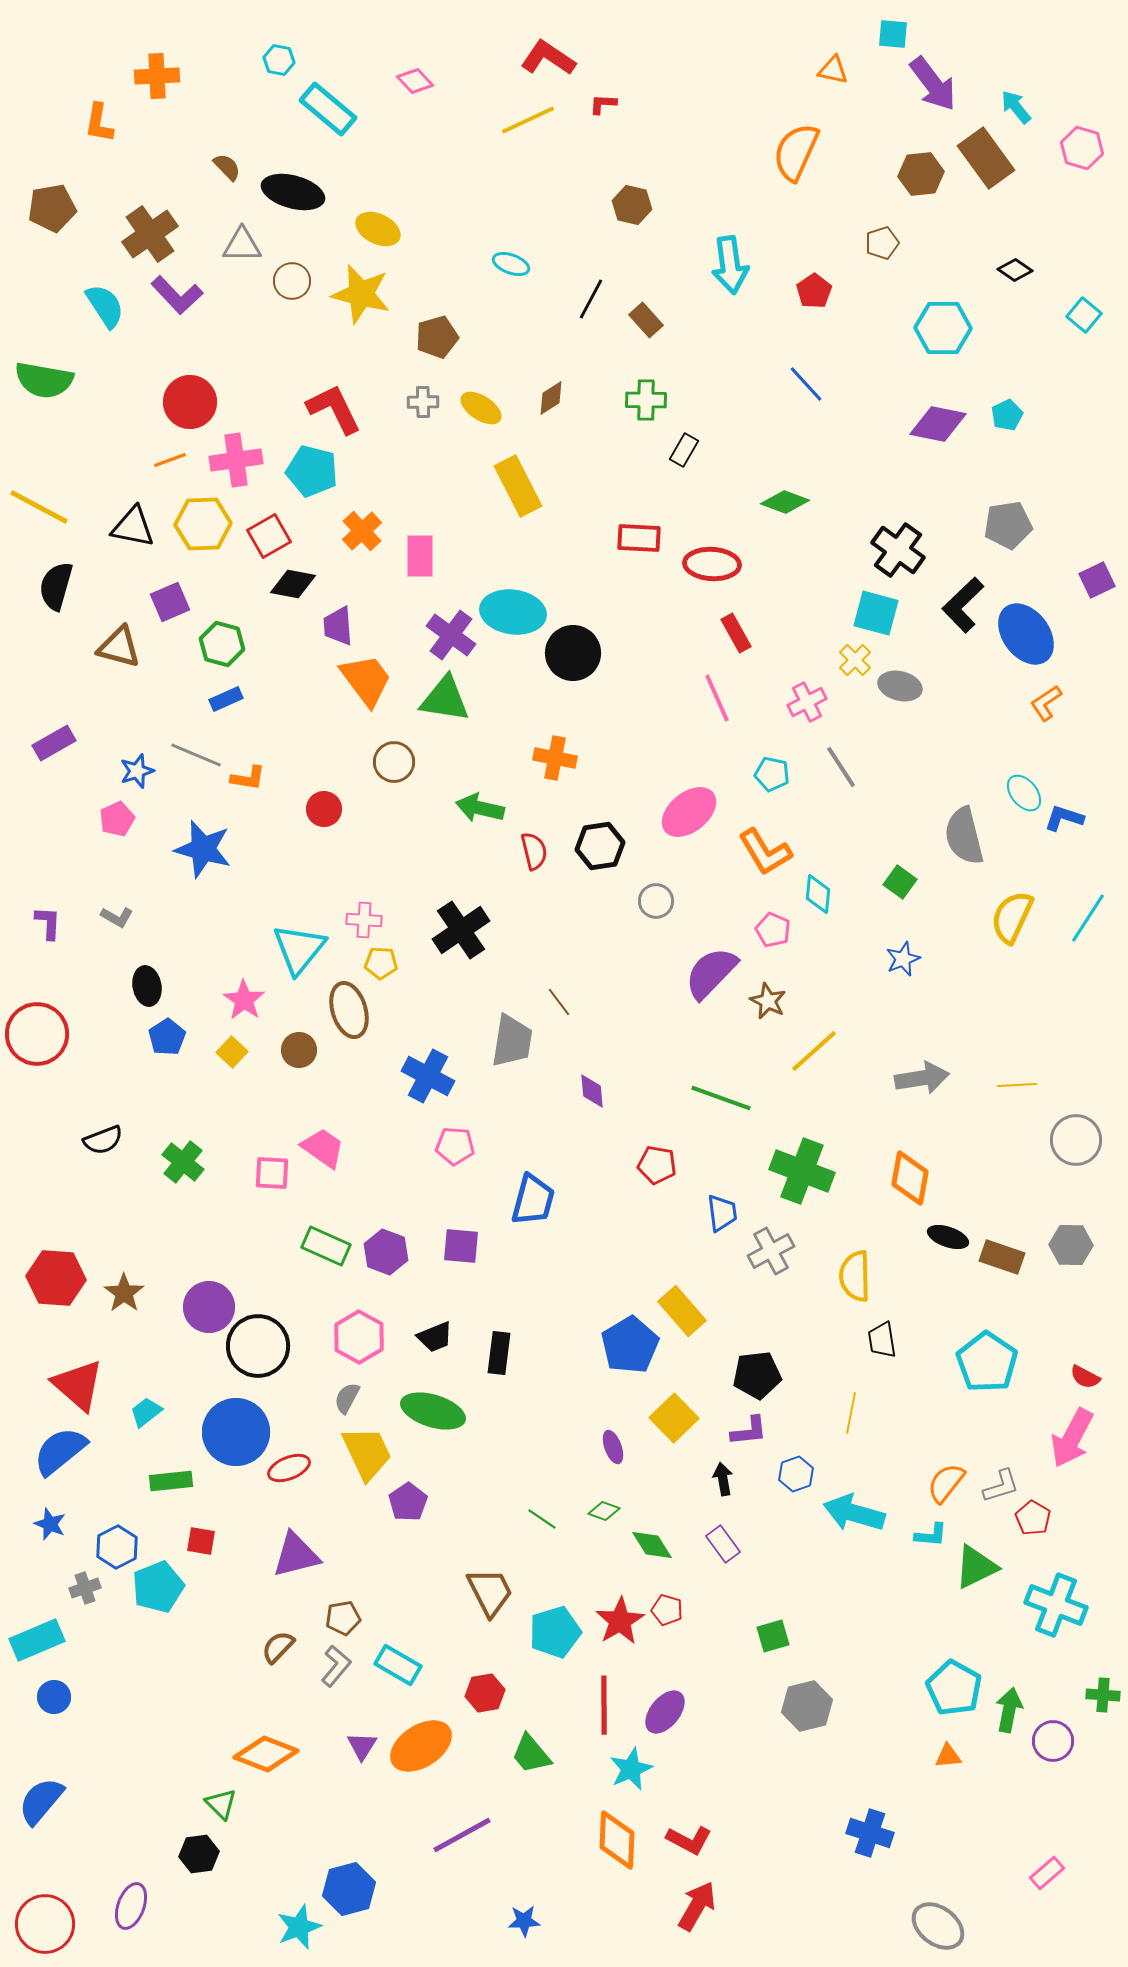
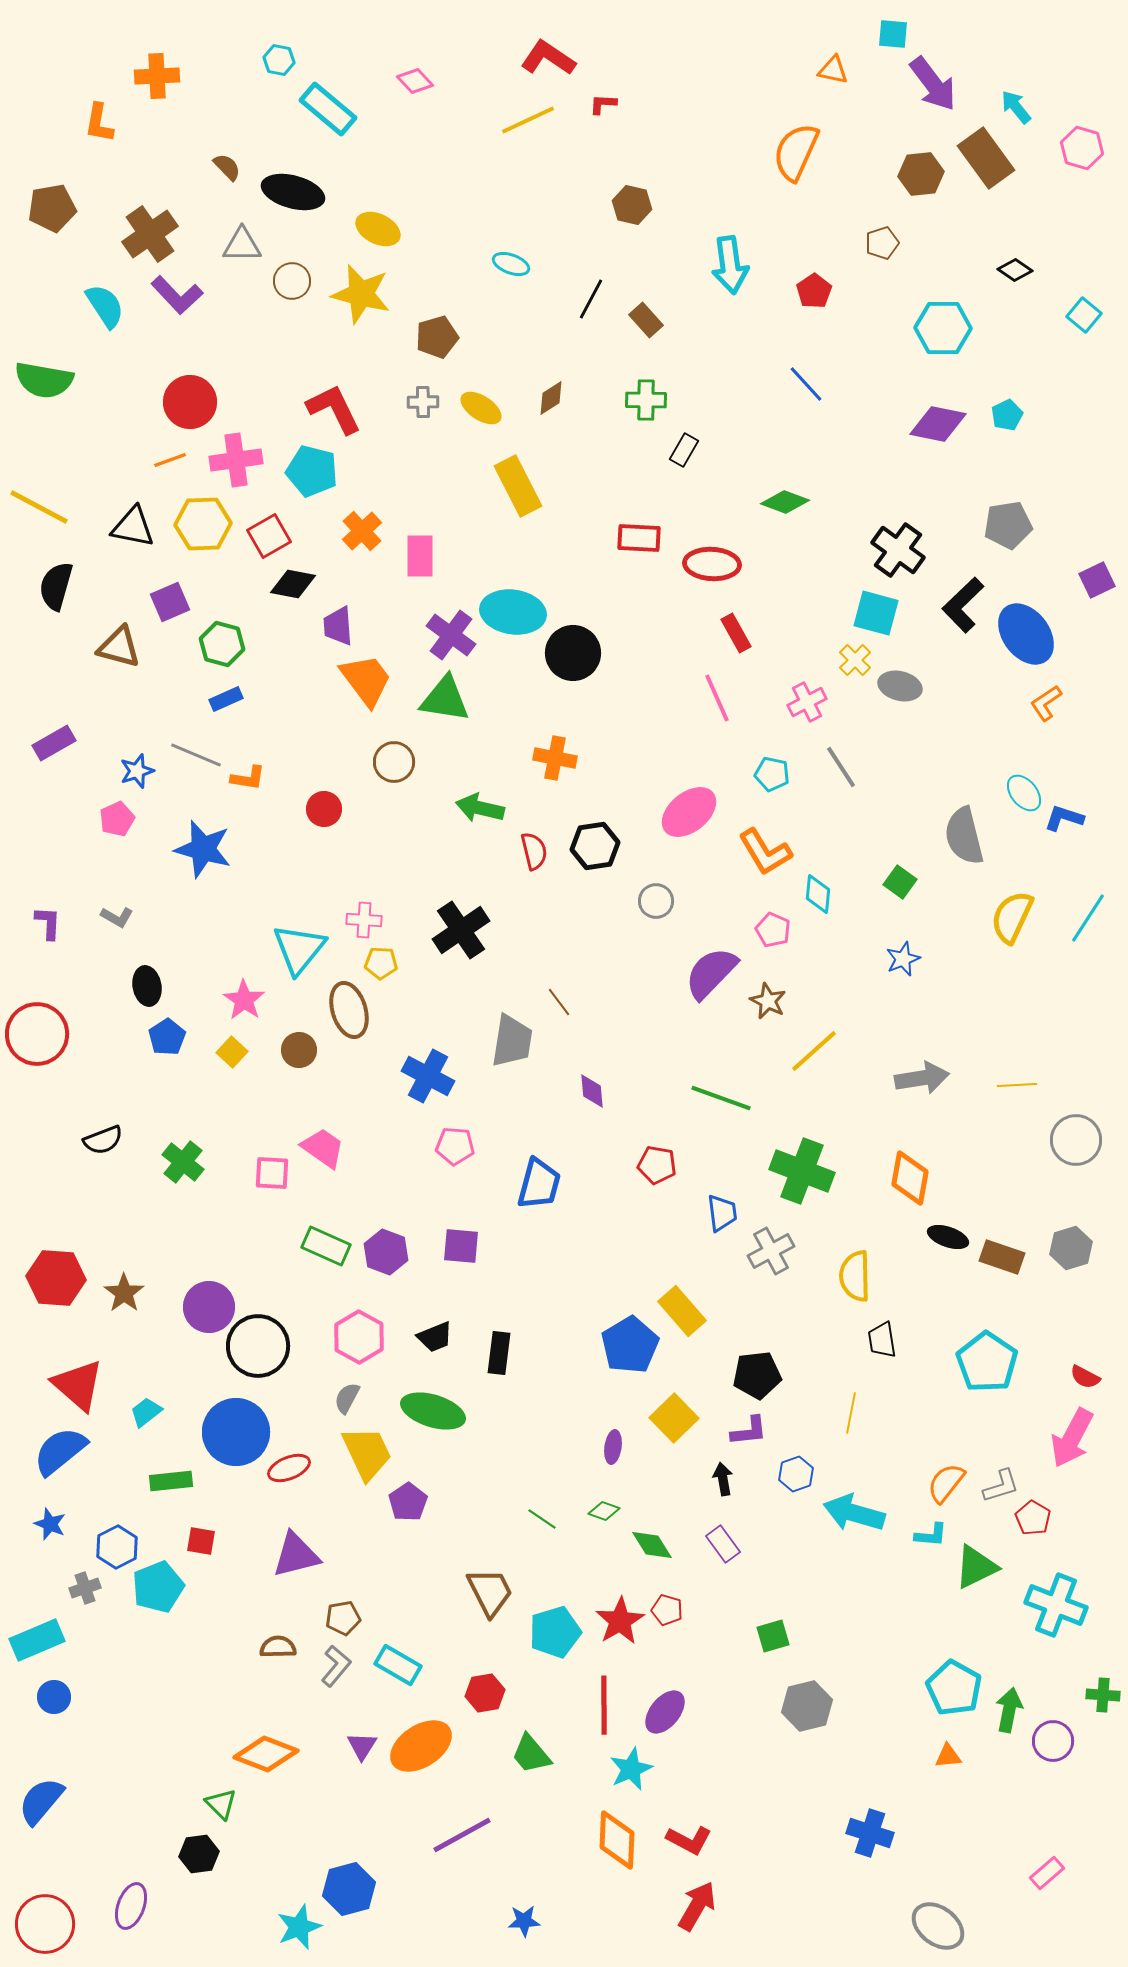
black hexagon at (600, 846): moved 5 px left
blue trapezoid at (533, 1200): moved 6 px right, 16 px up
gray hexagon at (1071, 1245): moved 3 px down; rotated 18 degrees counterclockwise
purple ellipse at (613, 1447): rotated 28 degrees clockwise
brown semicircle at (278, 1647): rotated 45 degrees clockwise
